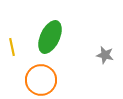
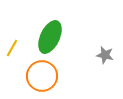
yellow line: moved 1 px down; rotated 42 degrees clockwise
orange circle: moved 1 px right, 4 px up
